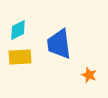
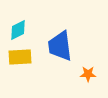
blue trapezoid: moved 1 px right, 2 px down
orange star: moved 1 px left, 1 px up; rotated 21 degrees counterclockwise
